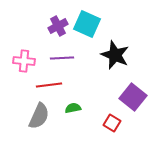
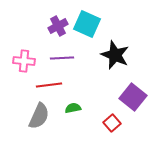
red square: rotated 18 degrees clockwise
